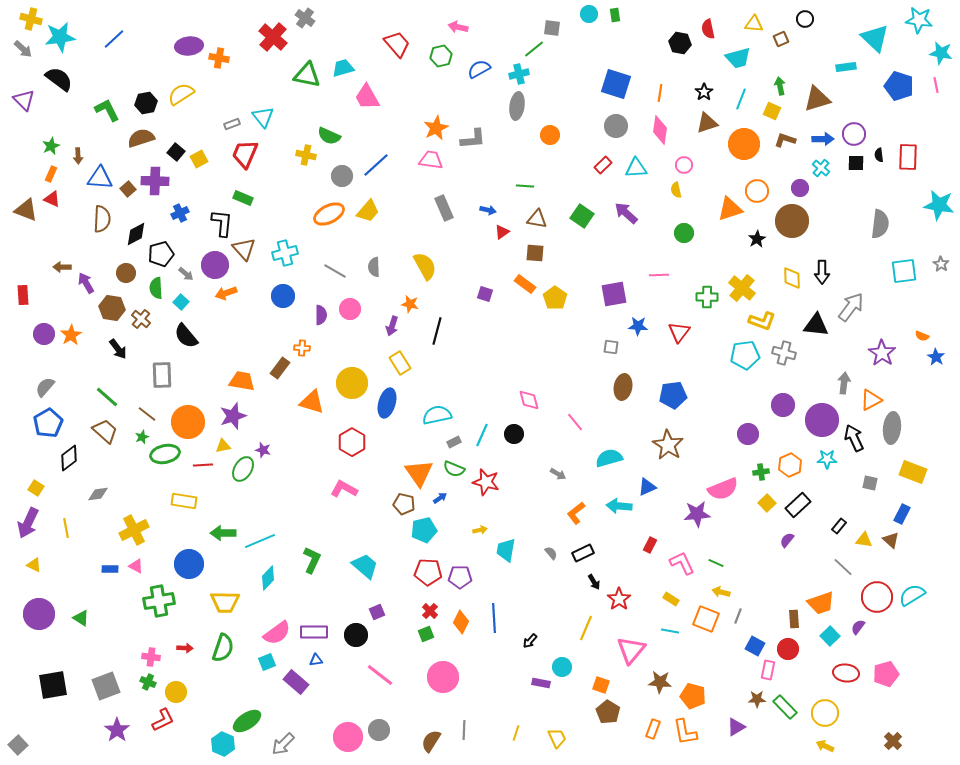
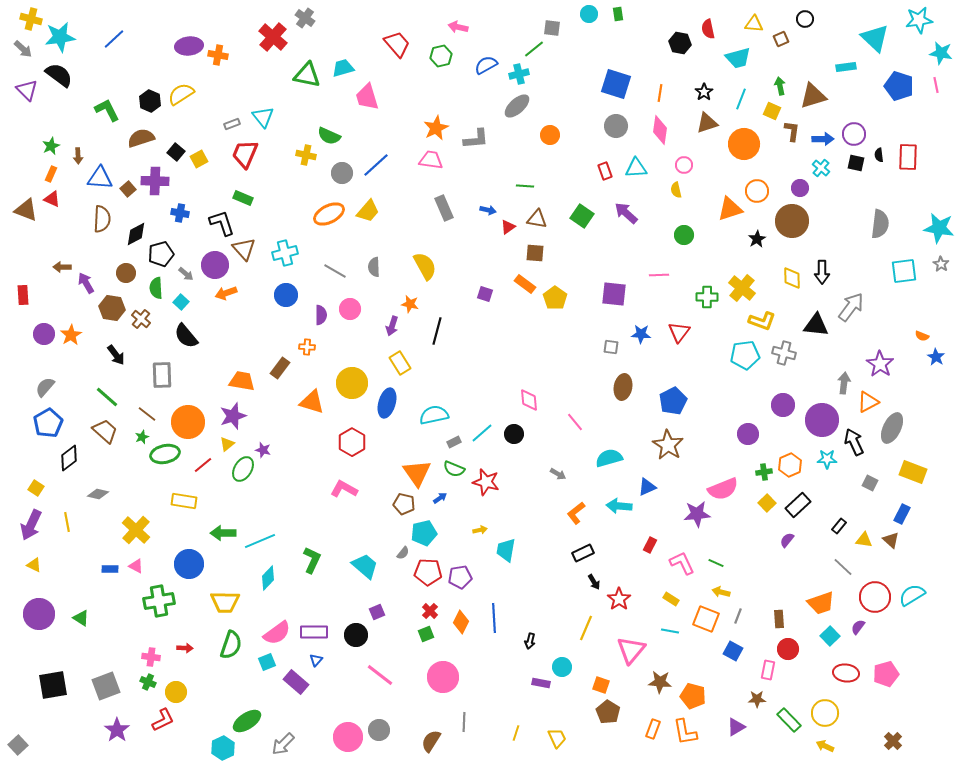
green rectangle at (615, 15): moved 3 px right, 1 px up
cyan star at (919, 20): rotated 16 degrees counterclockwise
orange cross at (219, 58): moved 1 px left, 3 px up
blue semicircle at (479, 69): moved 7 px right, 4 px up
black semicircle at (59, 79): moved 4 px up
pink trapezoid at (367, 97): rotated 12 degrees clockwise
brown triangle at (817, 99): moved 4 px left, 3 px up
purple triangle at (24, 100): moved 3 px right, 10 px up
black hexagon at (146, 103): moved 4 px right, 2 px up; rotated 25 degrees counterclockwise
gray ellipse at (517, 106): rotated 40 degrees clockwise
gray L-shape at (473, 139): moved 3 px right
brown L-shape at (785, 140): moved 7 px right, 9 px up; rotated 80 degrees clockwise
black square at (856, 163): rotated 12 degrees clockwise
red rectangle at (603, 165): moved 2 px right, 6 px down; rotated 66 degrees counterclockwise
gray circle at (342, 176): moved 3 px up
cyan star at (939, 205): moved 23 px down
blue cross at (180, 213): rotated 36 degrees clockwise
black L-shape at (222, 223): rotated 24 degrees counterclockwise
red triangle at (502, 232): moved 6 px right, 5 px up
green circle at (684, 233): moved 2 px down
purple square at (614, 294): rotated 16 degrees clockwise
blue circle at (283, 296): moved 3 px right, 1 px up
blue star at (638, 326): moved 3 px right, 8 px down
orange cross at (302, 348): moved 5 px right, 1 px up
black arrow at (118, 349): moved 2 px left, 6 px down
purple star at (882, 353): moved 2 px left, 11 px down
blue pentagon at (673, 395): moved 6 px down; rotated 20 degrees counterclockwise
pink diamond at (529, 400): rotated 10 degrees clockwise
orange triangle at (871, 400): moved 3 px left, 2 px down
cyan semicircle at (437, 415): moved 3 px left
gray ellipse at (892, 428): rotated 20 degrees clockwise
cyan line at (482, 435): moved 2 px up; rotated 25 degrees clockwise
black arrow at (854, 438): moved 4 px down
yellow triangle at (223, 446): moved 4 px right, 2 px up; rotated 28 degrees counterclockwise
red line at (203, 465): rotated 36 degrees counterclockwise
green cross at (761, 472): moved 3 px right
orange triangle at (419, 473): moved 2 px left
gray square at (870, 483): rotated 14 degrees clockwise
gray diamond at (98, 494): rotated 20 degrees clockwise
purple arrow at (28, 523): moved 3 px right, 2 px down
yellow line at (66, 528): moved 1 px right, 6 px up
yellow cross at (134, 530): moved 2 px right; rotated 20 degrees counterclockwise
cyan pentagon at (424, 530): moved 3 px down
gray semicircle at (551, 553): moved 148 px left; rotated 80 degrees clockwise
purple pentagon at (460, 577): rotated 10 degrees counterclockwise
red circle at (877, 597): moved 2 px left
brown rectangle at (794, 619): moved 15 px left
black arrow at (530, 641): rotated 28 degrees counterclockwise
blue square at (755, 646): moved 22 px left, 5 px down
green semicircle at (223, 648): moved 8 px right, 3 px up
blue triangle at (316, 660): rotated 40 degrees counterclockwise
green rectangle at (785, 707): moved 4 px right, 13 px down
gray line at (464, 730): moved 8 px up
cyan hexagon at (223, 744): moved 4 px down; rotated 10 degrees clockwise
